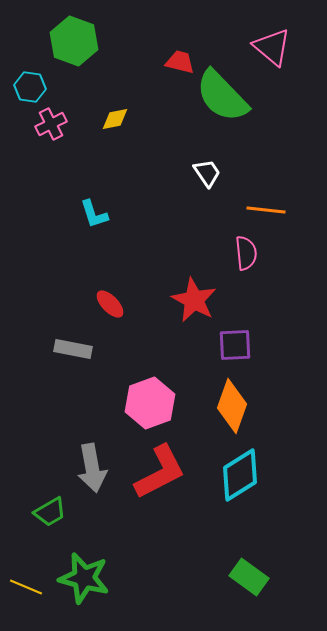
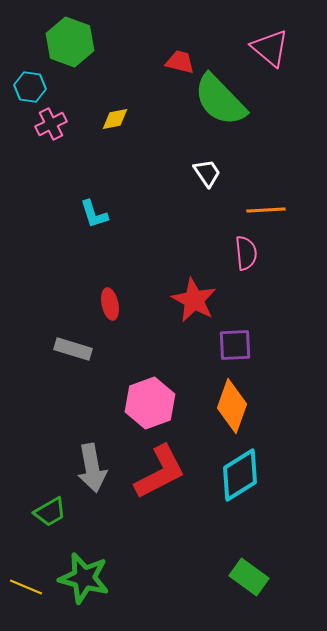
green hexagon: moved 4 px left, 1 px down
pink triangle: moved 2 px left, 1 px down
green semicircle: moved 2 px left, 4 px down
orange line: rotated 9 degrees counterclockwise
red ellipse: rotated 32 degrees clockwise
gray rectangle: rotated 6 degrees clockwise
